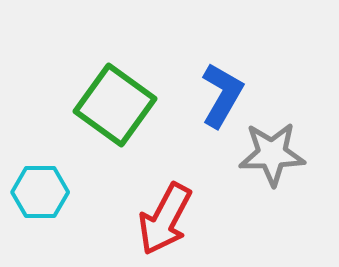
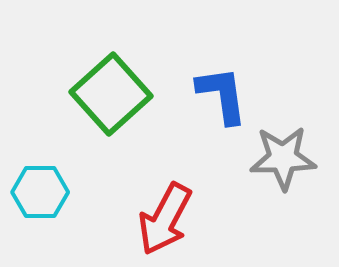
blue L-shape: rotated 38 degrees counterclockwise
green square: moved 4 px left, 11 px up; rotated 12 degrees clockwise
gray star: moved 11 px right, 4 px down
